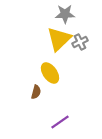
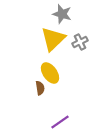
gray star: moved 3 px left; rotated 18 degrees clockwise
yellow triangle: moved 6 px left
brown semicircle: moved 4 px right, 4 px up; rotated 24 degrees counterclockwise
